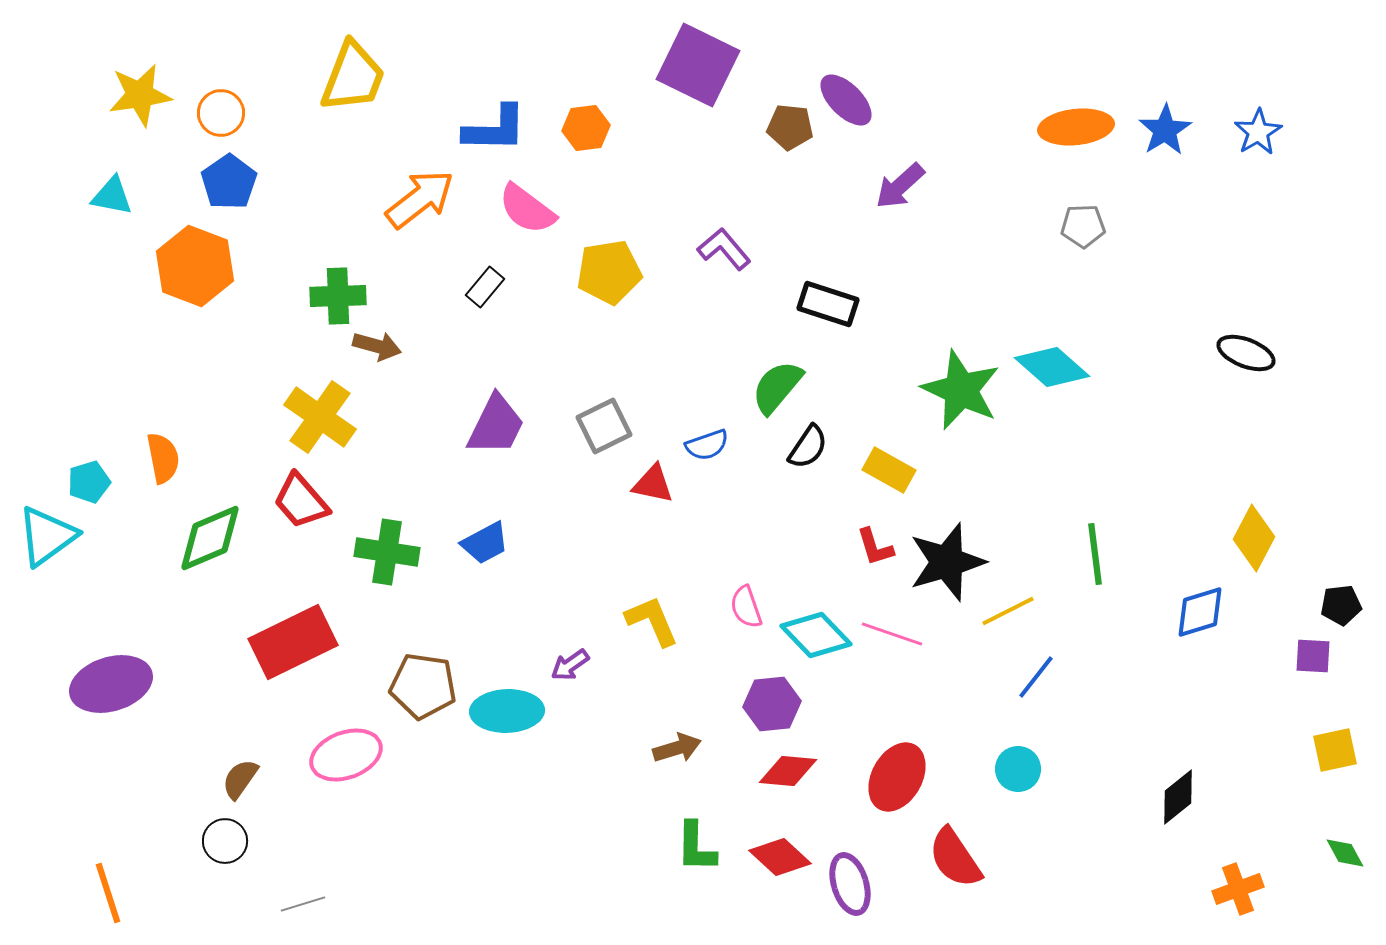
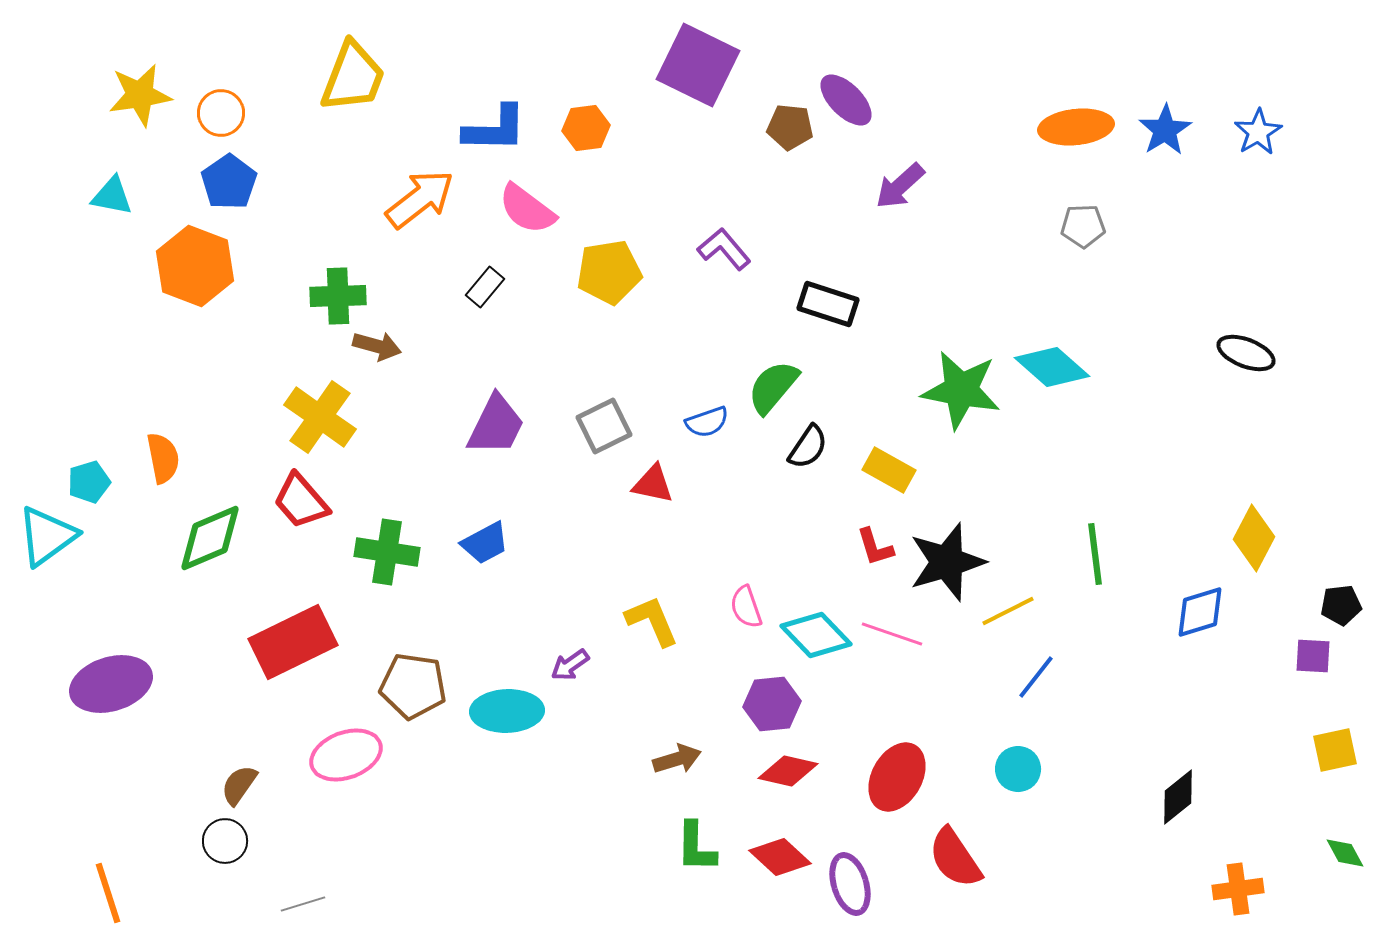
green semicircle at (777, 387): moved 4 px left
green star at (961, 390): rotated 14 degrees counterclockwise
blue semicircle at (707, 445): moved 23 px up
brown pentagon at (423, 686): moved 10 px left
brown arrow at (677, 748): moved 11 px down
red diamond at (788, 771): rotated 8 degrees clockwise
brown semicircle at (240, 779): moved 1 px left, 6 px down
orange cross at (1238, 889): rotated 12 degrees clockwise
